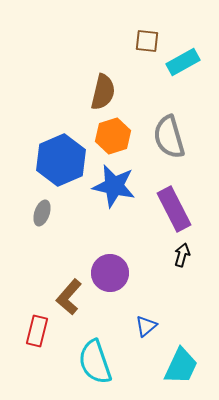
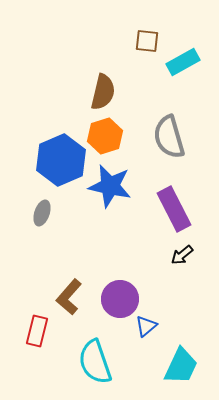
orange hexagon: moved 8 px left
blue star: moved 4 px left
black arrow: rotated 145 degrees counterclockwise
purple circle: moved 10 px right, 26 px down
